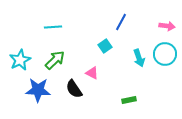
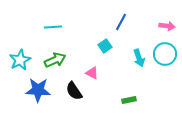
green arrow: rotated 20 degrees clockwise
black semicircle: moved 2 px down
